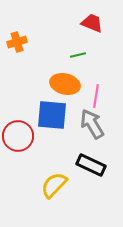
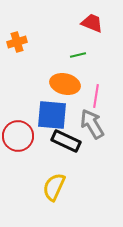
black rectangle: moved 25 px left, 24 px up
yellow semicircle: moved 2 px down; rotated 20 degrees counterclockwise
